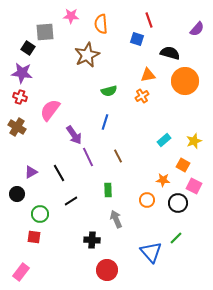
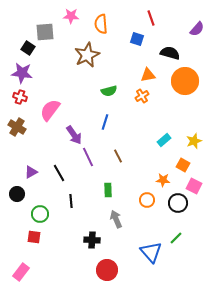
red line at (149, 20): moved 2 px right, 2 px up
black line at (71, 201): rotated 64 degrees counterclockwise
